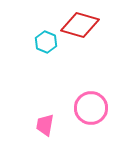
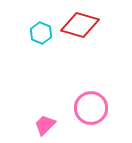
cyan hexagon: moved 5 px left, 9 px up
pink trapezoid: rotated 35 degrees clockwise
